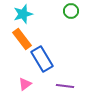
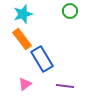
green circle: moved 1 px left
